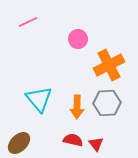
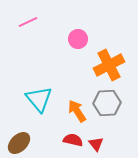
orange arrow: moved 4 px down; rotated 145 degrees clockwise
